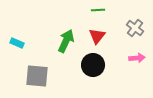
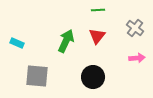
black circle: moved 12 px down
